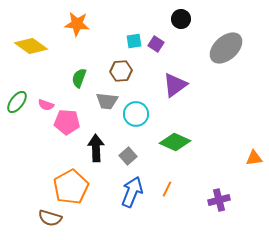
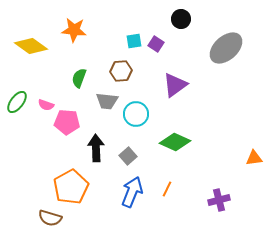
orange star: moved 3 px left, 6 px down
